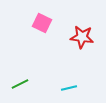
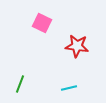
red star: moved 5 px left, 9 px down
green line: rotated 42 degrees counterclockwise
